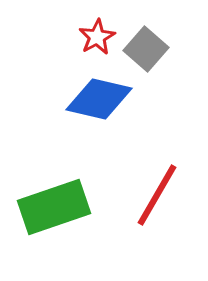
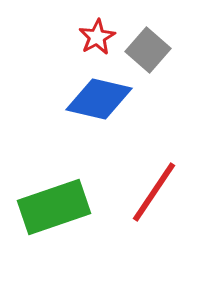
gray square: moved 2 px right, 1 px down
red line: moved 3 px left, 3 px up; rotated 4 degrees clockwise
